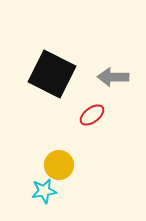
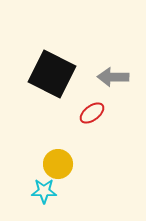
red ellipse: moved 2 px up
yellow circle: moved 1 px left, 1 px up
cyan star: rotated 10 degrees clockwise
